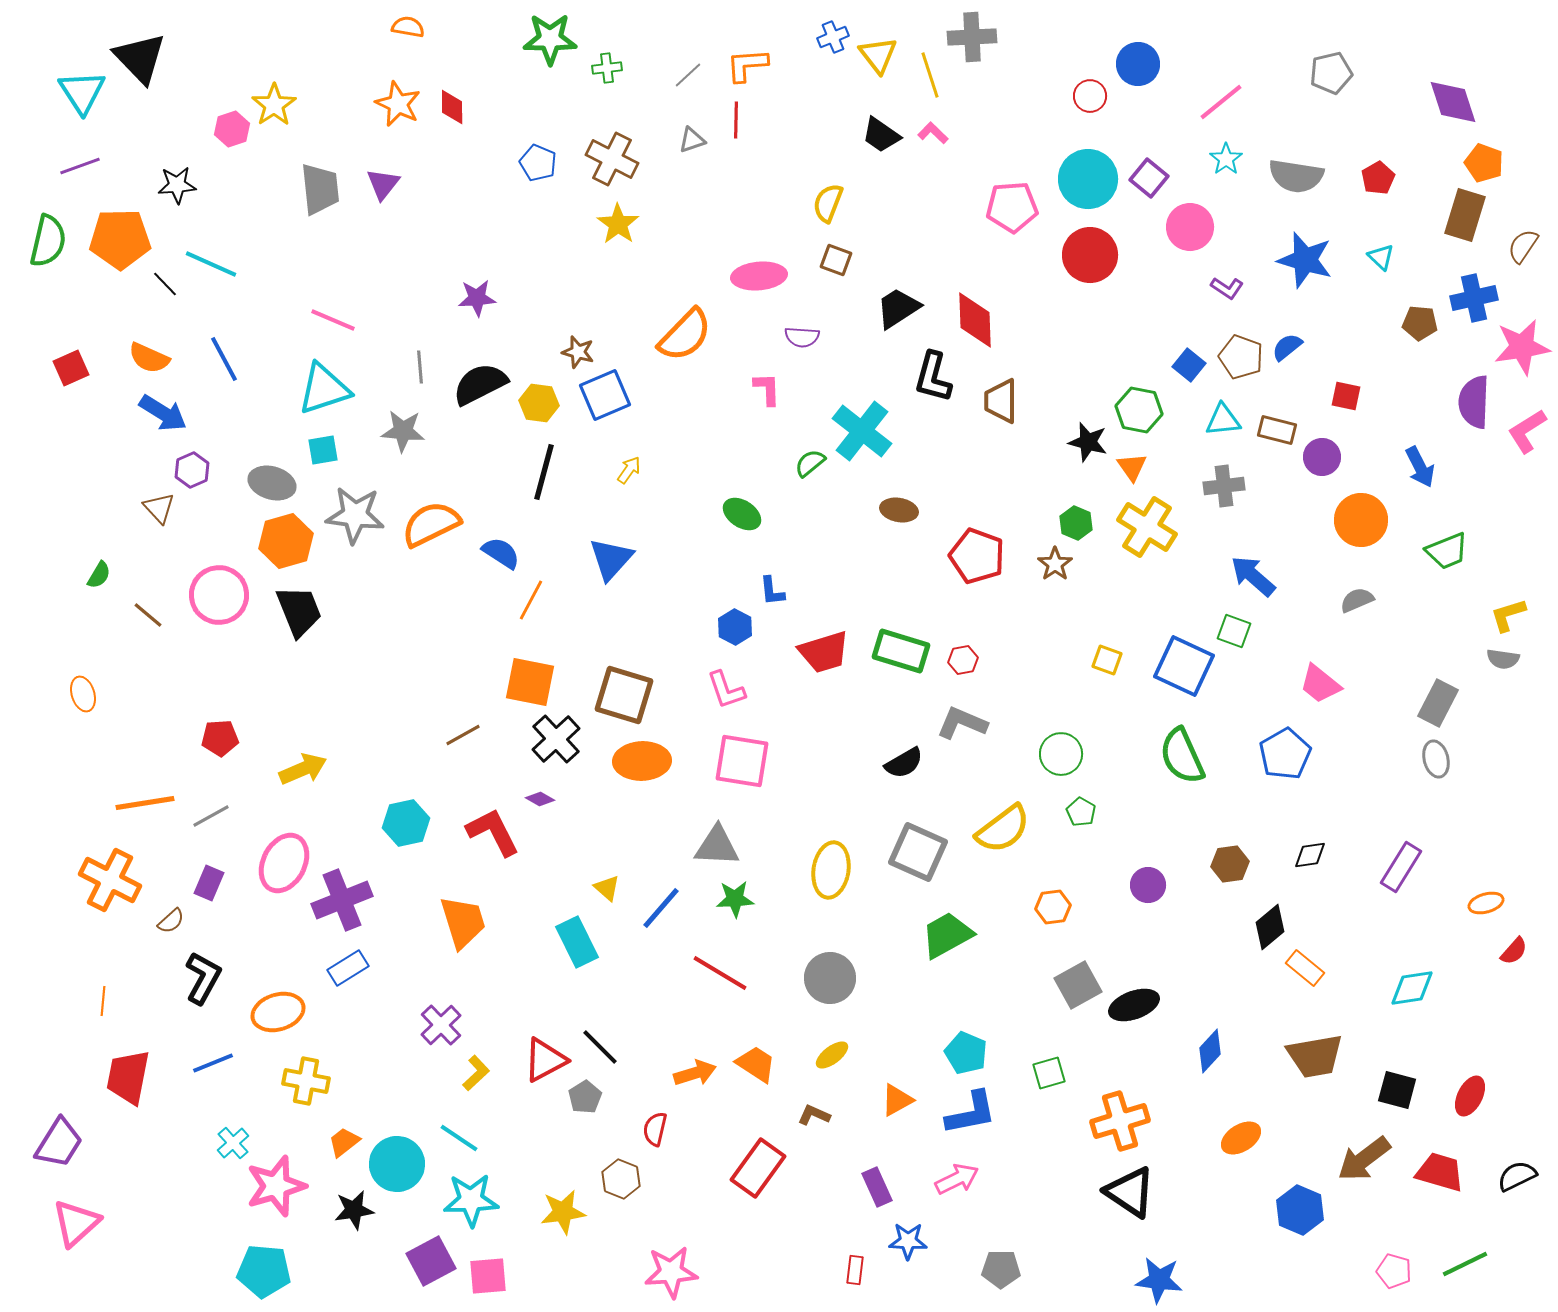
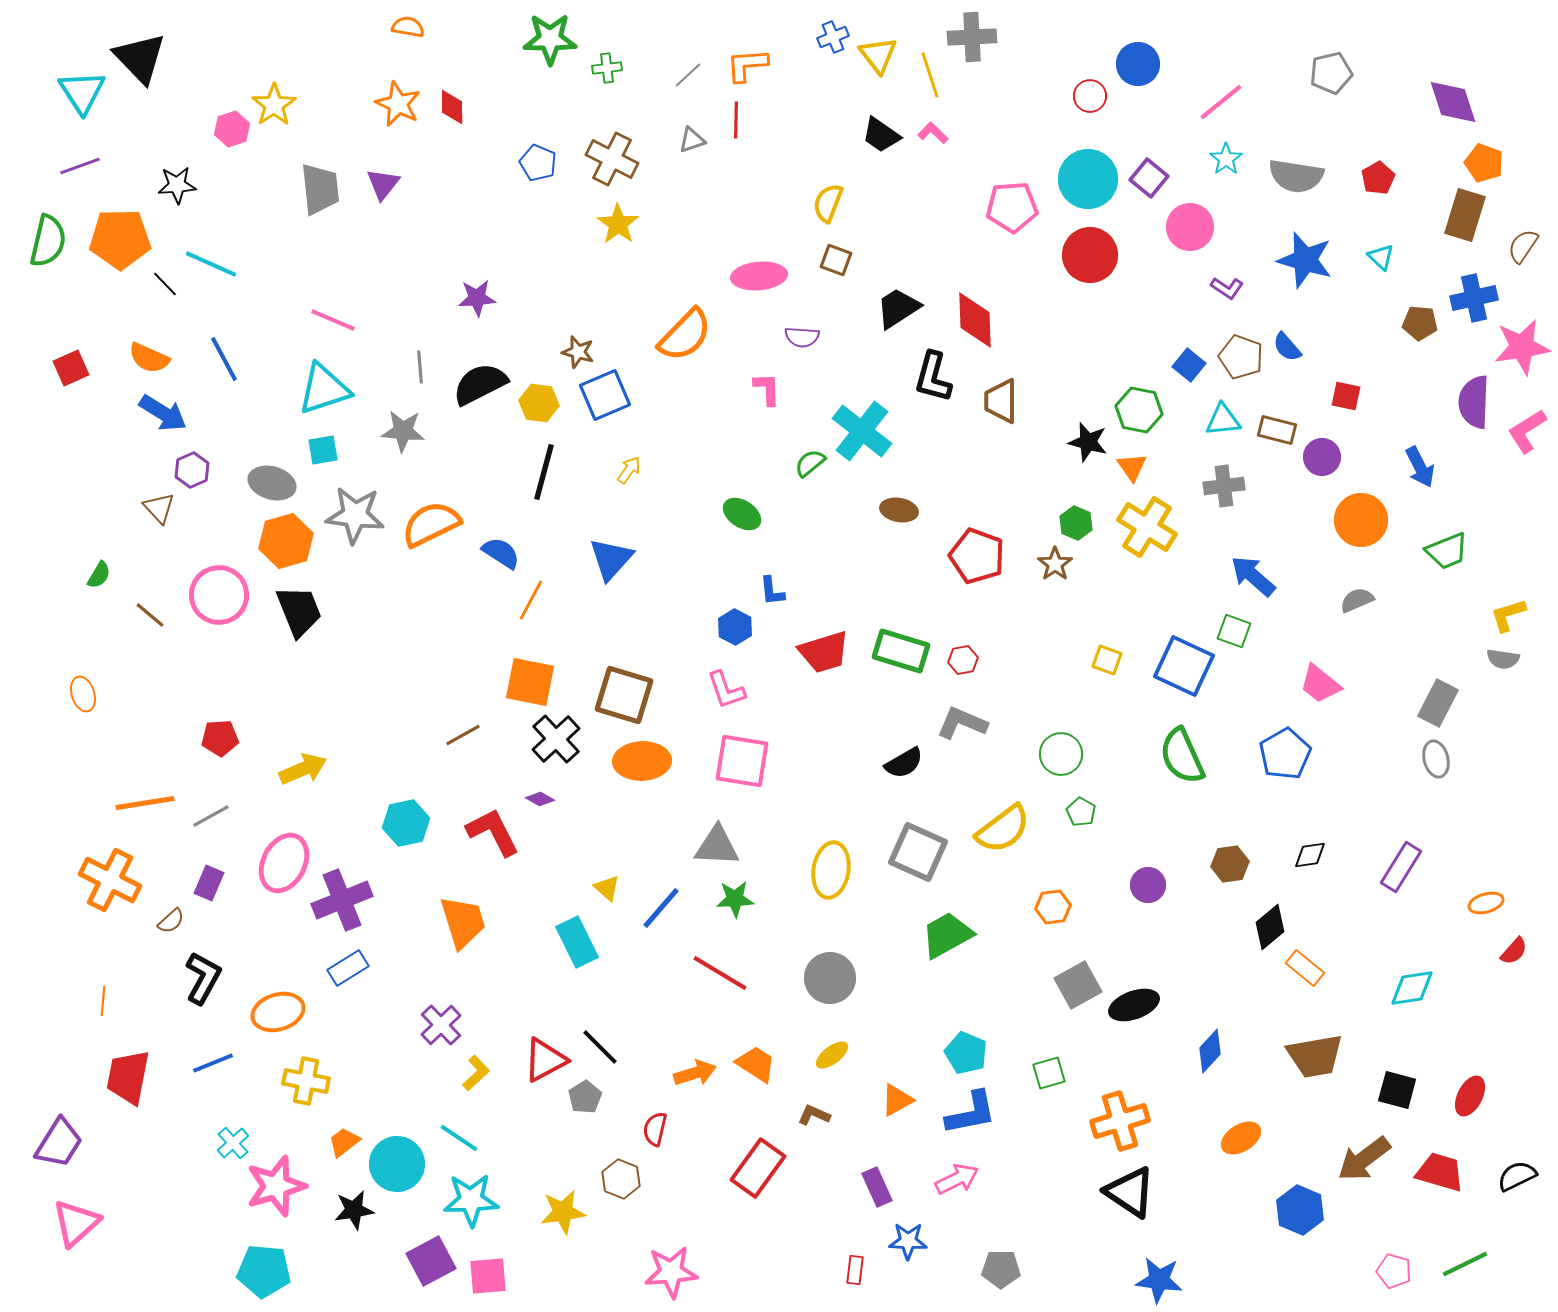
blue semicircle at (1287, 347): rotated 92 degrees counterclockwise
brown line at (148, 615): moved 2 px right
